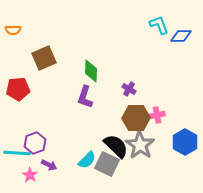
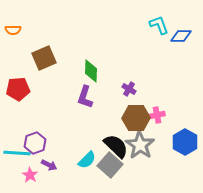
gray square: moved 3 px right, 1 px down; rotated 15 degrees clockwise
